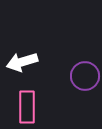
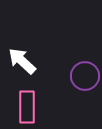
white arrow: moved 1 px up; rotated 60 degrees clockwise
